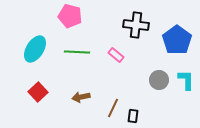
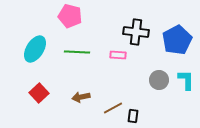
black cross: moved 7 px down
blue pentagon: rotated 8 degrees clockwise
pink rectangle: moved 2 px right; rotated 35 degrees counterclockwise
red square: moved 1 px right, 1 px down
brown line: rotated 36 degrees clockwise
